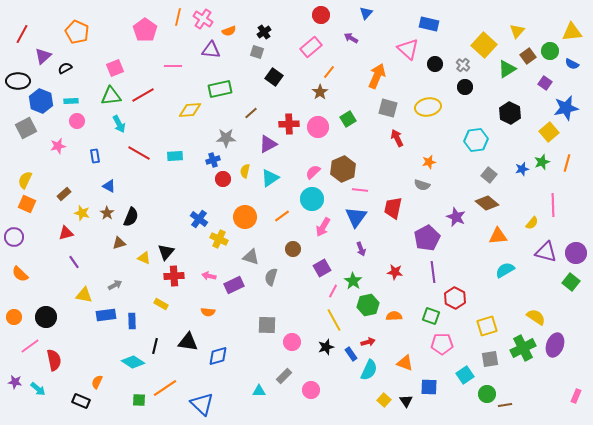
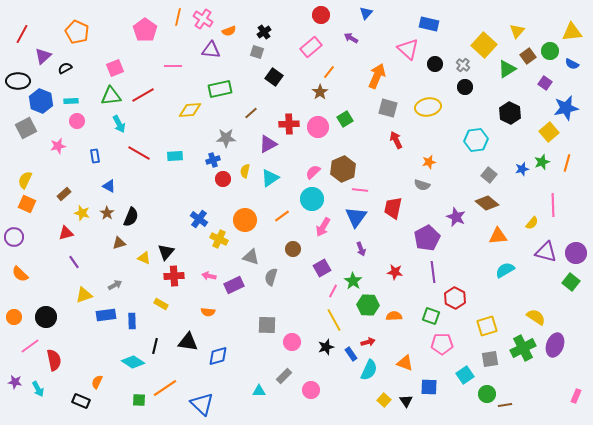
green square at (348, 119): moved 3 px left
red arrow at (397, 138): moved 1 px left, 2 px down
orange circle at (245, 217): moved 3 px down
yellow triangle at (84, 295): rotated 30 degrees counterclockwise
green hexagon at (368, 305): rotated 15 degrees clockwise
cyan arrow at (38, 389): rotated 21 degrees clockwise
